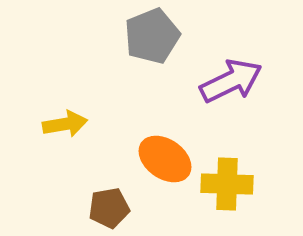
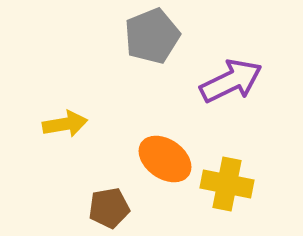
yellow cross: rotated 9 degrees clockwise
